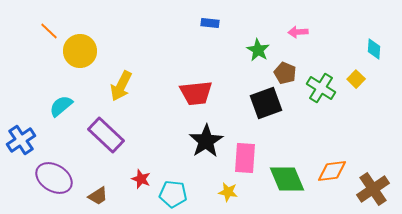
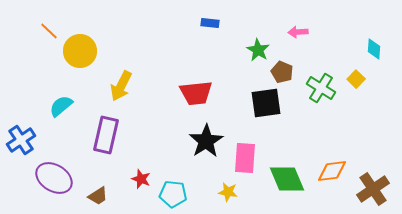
brown pentagon: moved 3 px left, 1 px up
black square: rotated 12 degrees clockwise
purple rectangle: rotated 60 degrees clockwise
